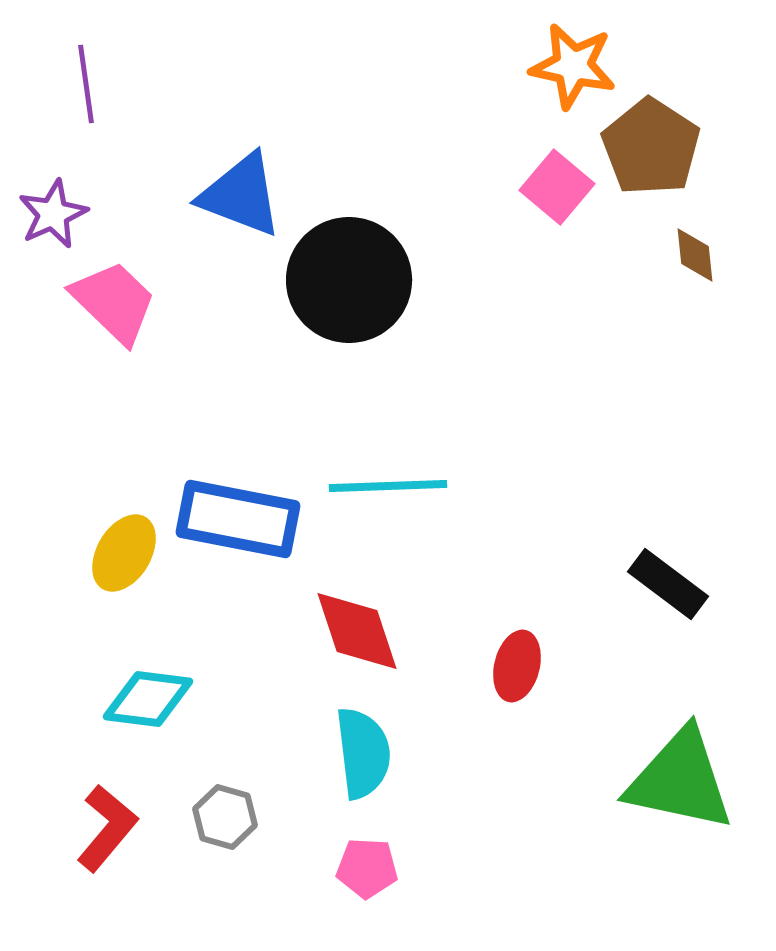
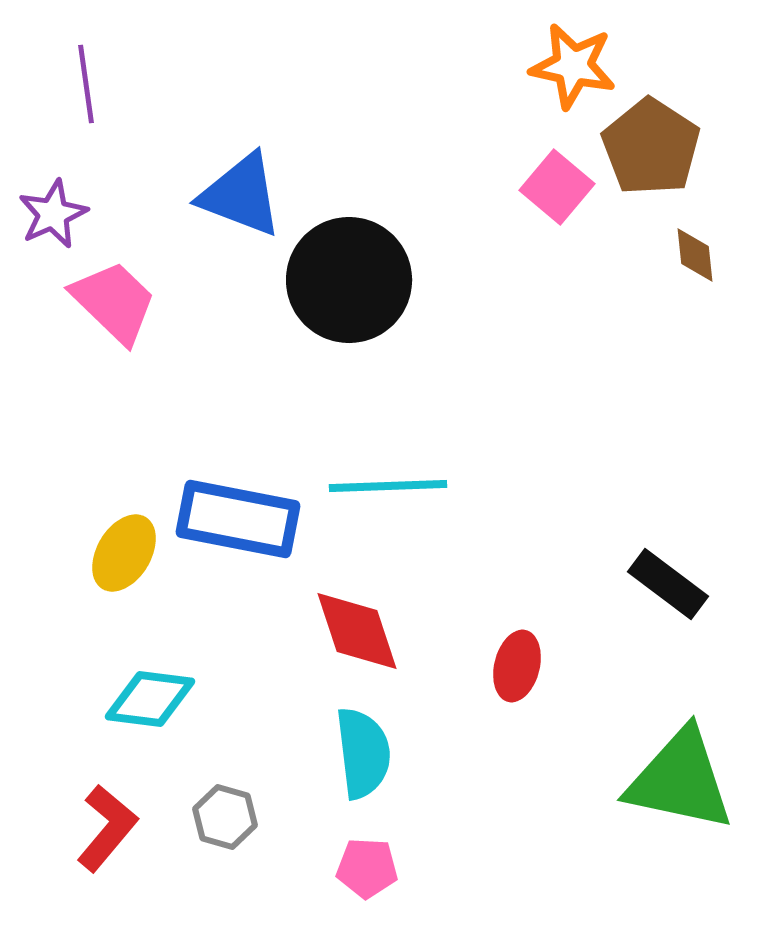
cyan diamond: moved 2 px right
